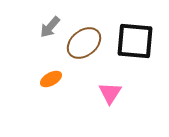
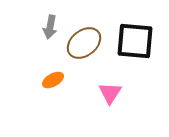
gray arrow: rotated 30 degrees counterclockwise
orange ellipse: moved 2 px right, 1 px down
